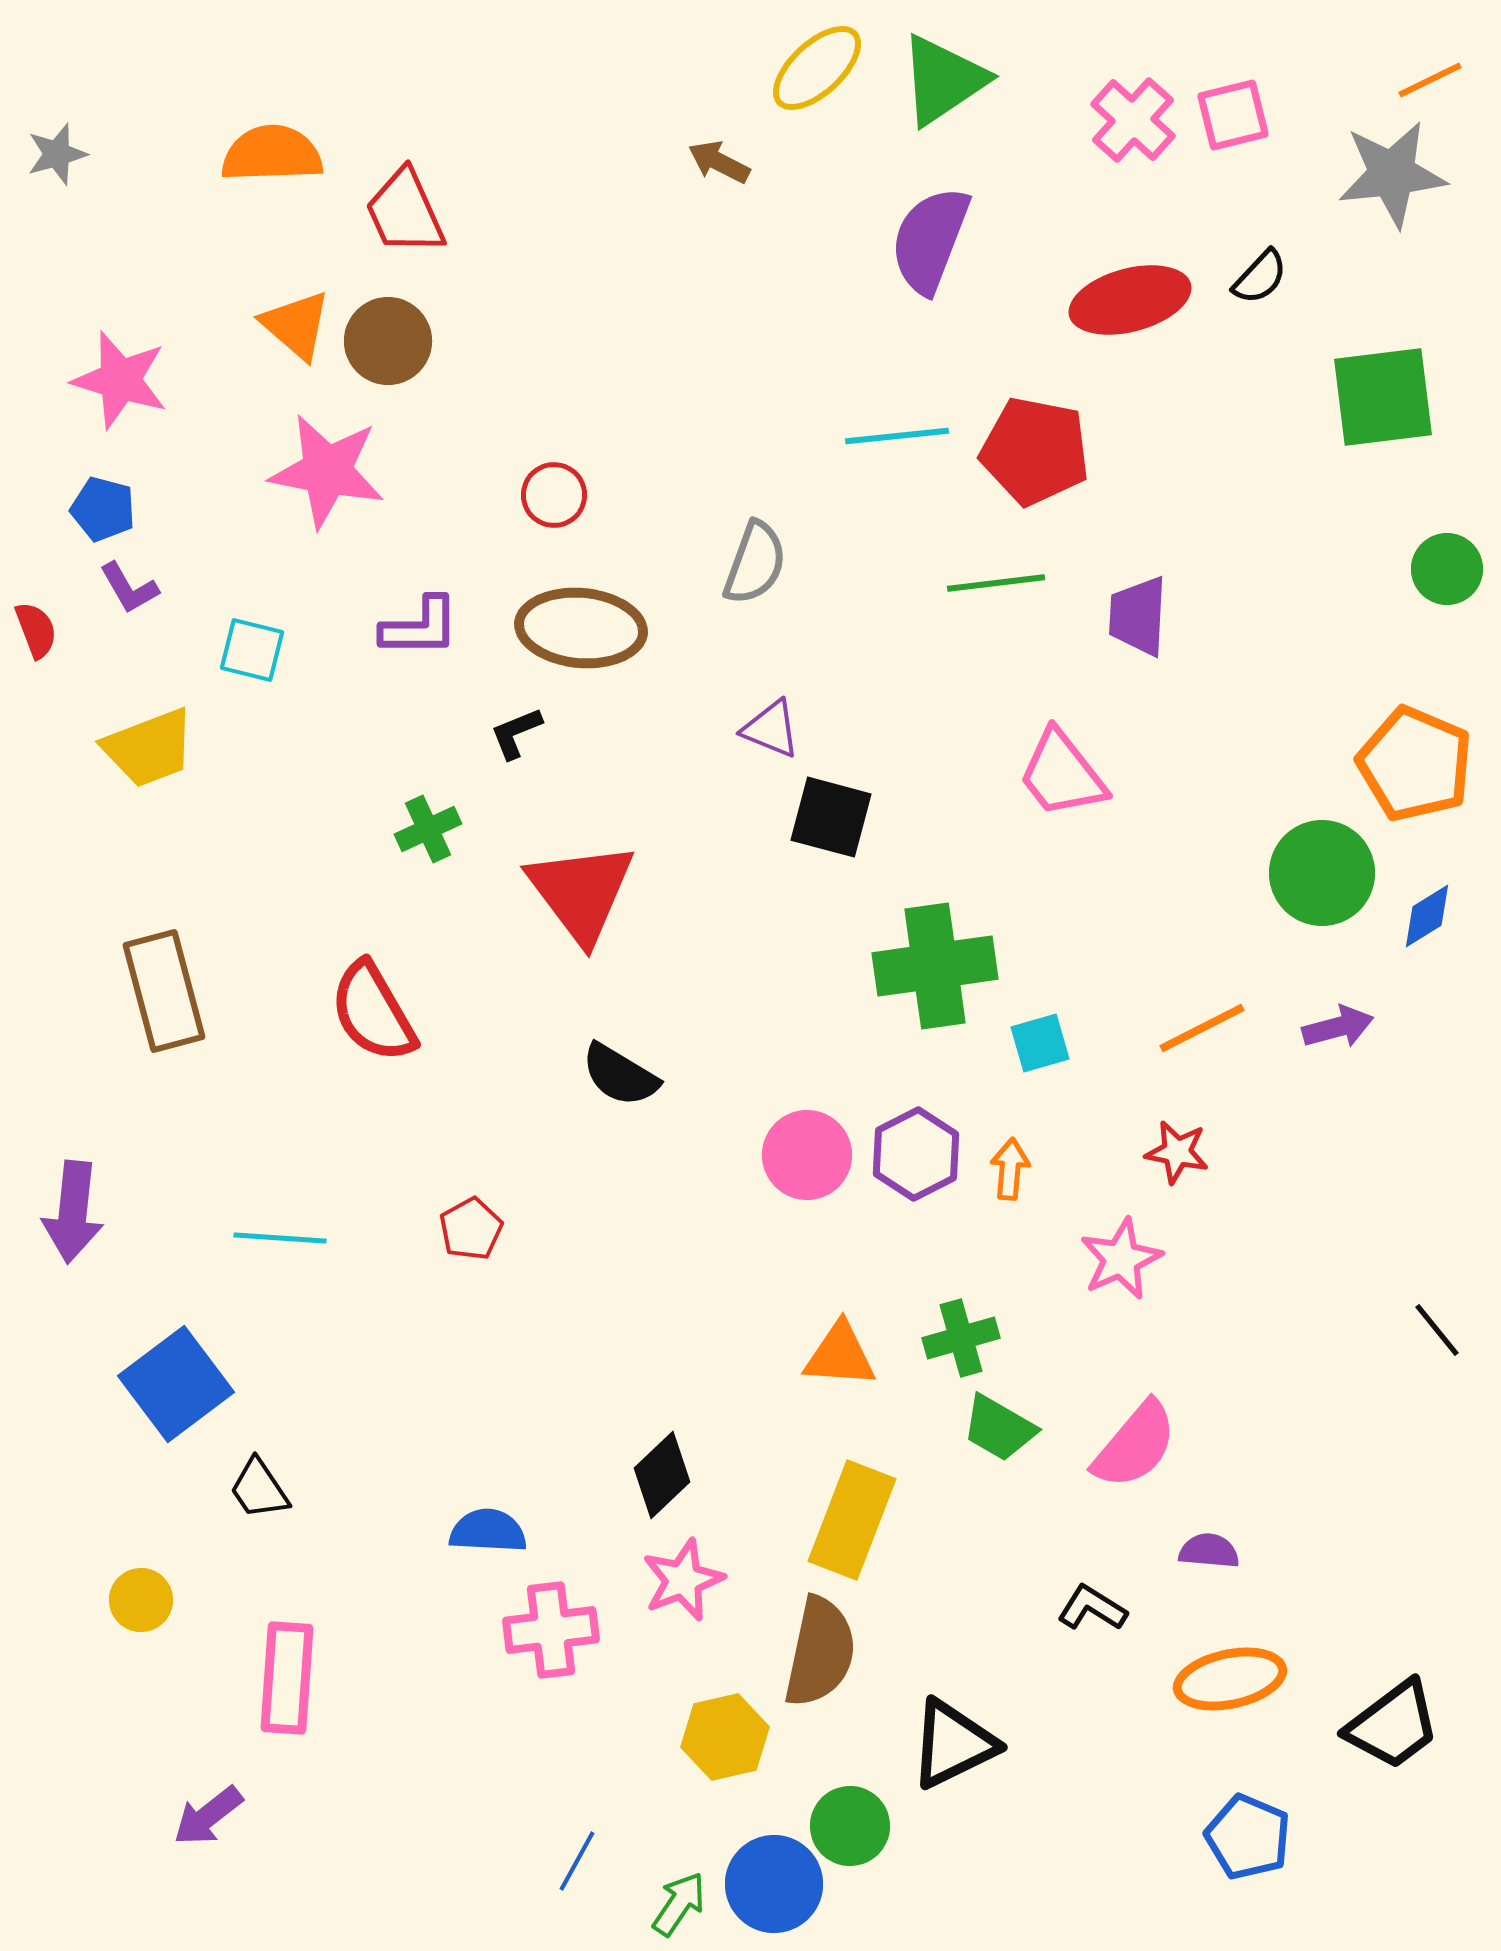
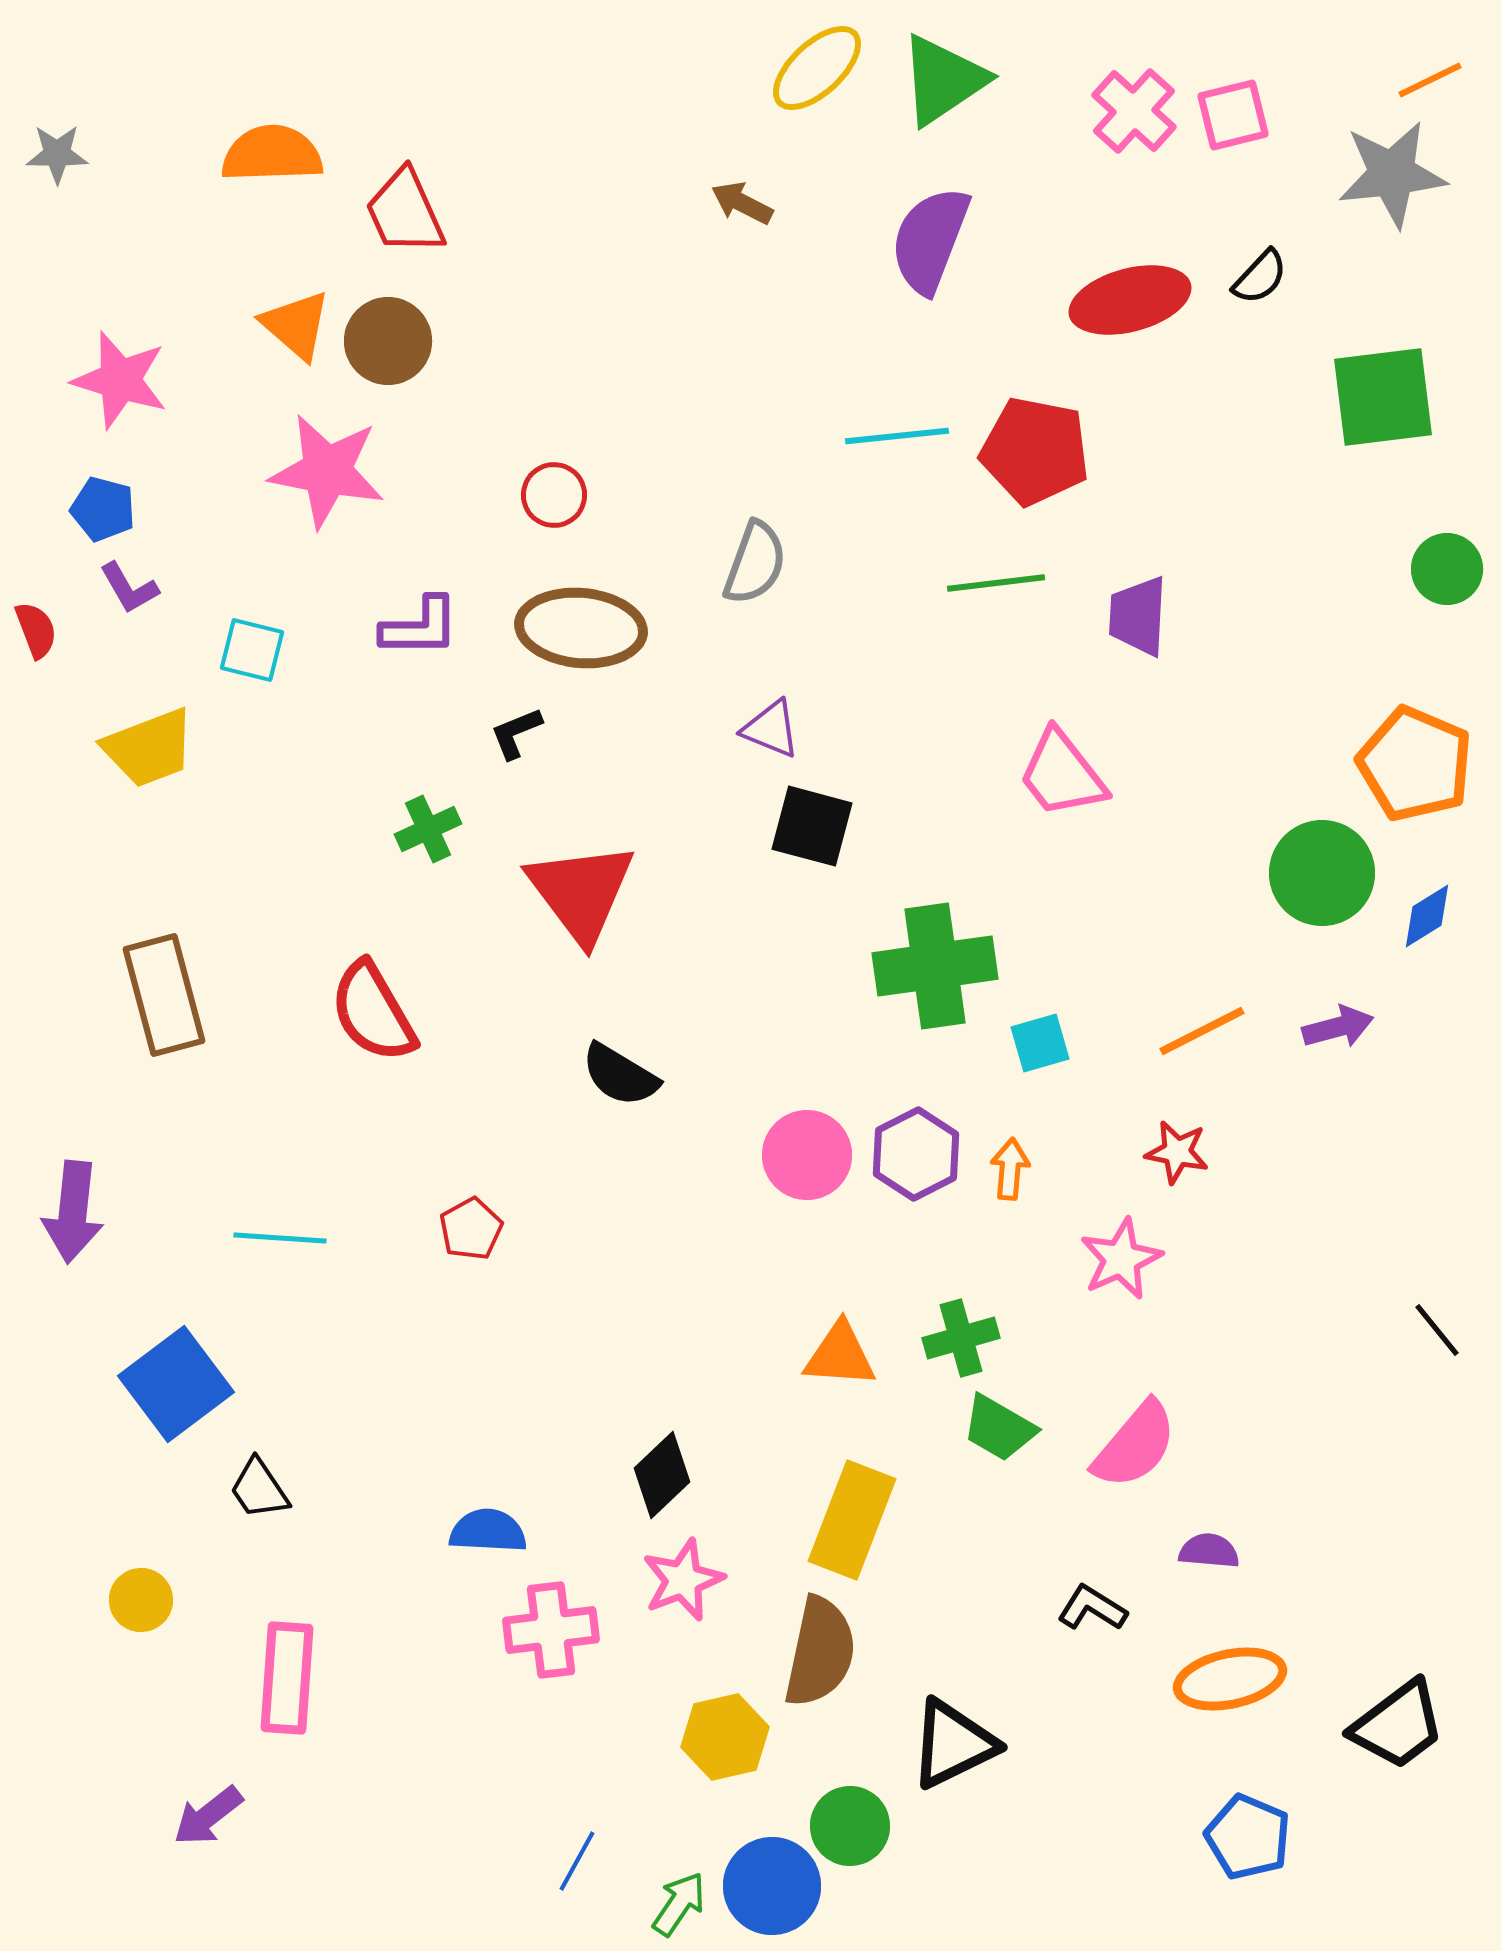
pink cross at (1133, 120): moved 1 px right, 9 px up
gray star at (57, 154): rotated 16 degrees clockwise
brown arrow at (719, 162): moved 23 px right, 41 px down
black square at (831, 817): moved 19 px left, 9 px down
brown rectangle at (164, 991): moved 4 px down
orange line at (1202, 1028): moved 3 px down
black trapezoid at (1393, 1725): moved 5 px right
blue circle at (774, 1884): moved 2 px left, 2 px down
